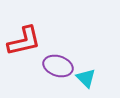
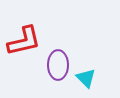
purple ellipse: moved 1 px up; rotated 72 degrees clockwise
